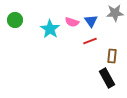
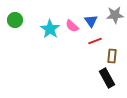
gray star: moved 2 px down
pink semicircle: moved 4 px down; rotated 24 degrees clockwise
red line: moved 5 px right
